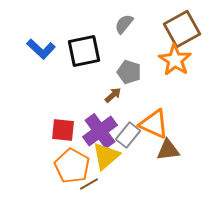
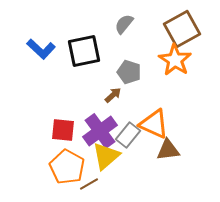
orange pentagon: moved 5 px left, 1 px down
